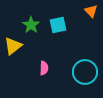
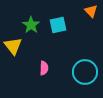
yellow triangle: rotated 30 degrees counterclockwise
